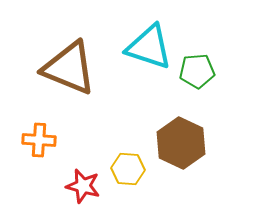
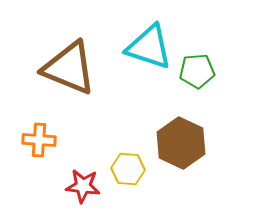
red star: rotated 8 degrees counterclockwise
